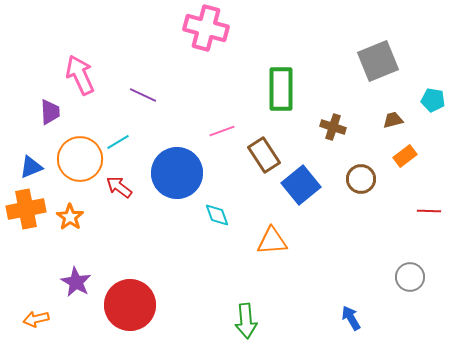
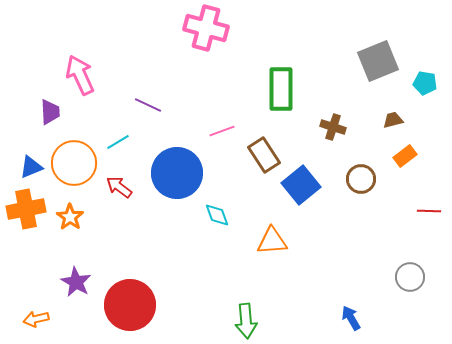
purple line: moved 5 px right, 10 px down
cyan pentagon: moved 8 px left, 17 px up
orange circle: moved 6 px left, 4 px down
